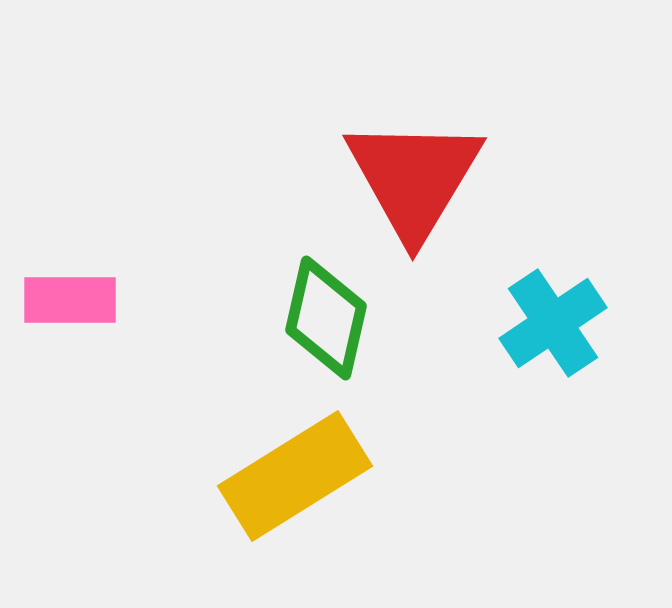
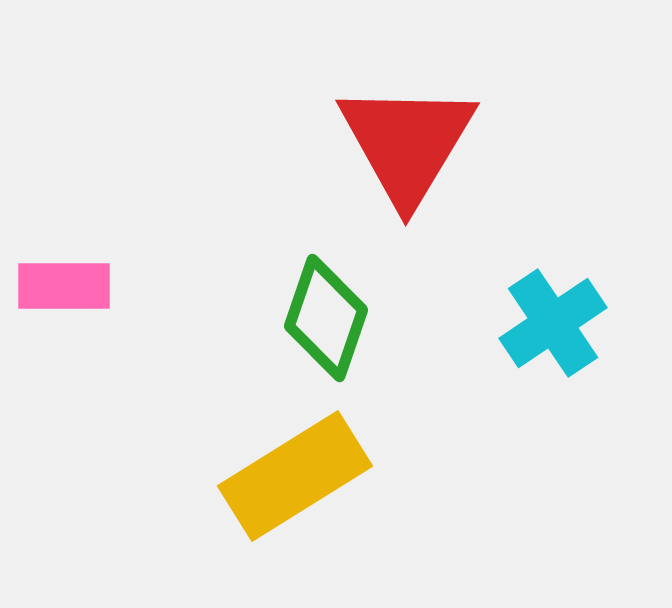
red triangle: moved 7 px left, 35 px up
pink rectangle: moved 6 px left, 14 px up
green diamond: rotated 6 degrees clockwise
